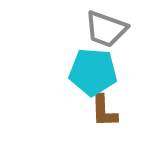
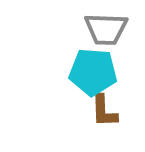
gray trapezoid: rotated 18 degrees counterclockwise
